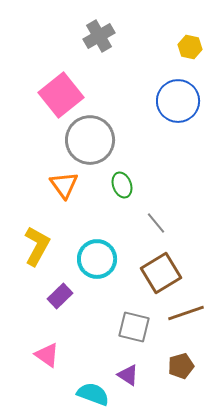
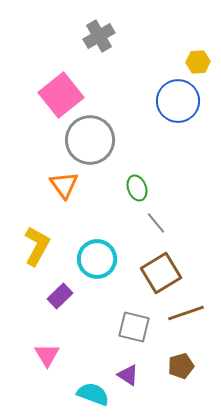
yellow hexagon: moved 8 px right, 15 px down; rotated 15 degrees counterclockwise
green ellipse: moved 15 px right, 3 px down
pink triangle: rotated 24 degrees clockwise
